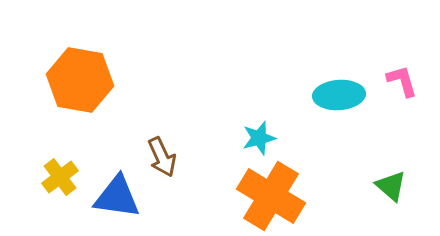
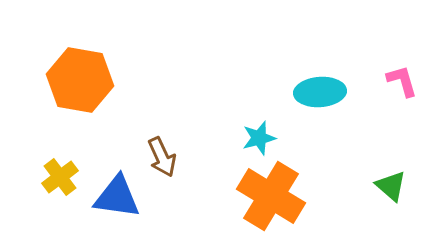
cyan ellipse: moved 19 px left, 3 px up
